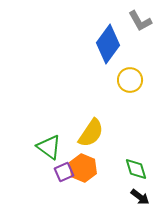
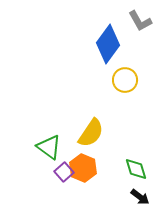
yellow circle: moved 5 px left
purple square: rotated 18 degrees counterclockwise
